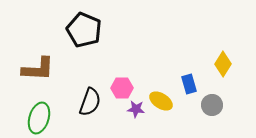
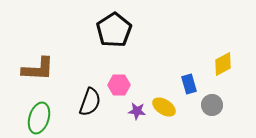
black pentagon: moved 30 px right; rotated 16 degrees clockwise
yellow diamond: rotated 30 degrees clockwise
pink hexagon: moved 3 px left, 3 px up
yellow ellipse: moved 3 px right, 6 px down
purple star: moved 1 px right, 2 px down
